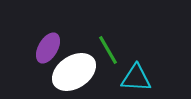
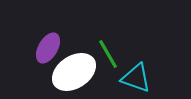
green line: moved 4 px down
cyan triangle: rotated 16 degrees clockwise
